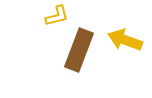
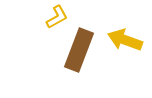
yellow L-shape: moved 1 px down; rotated 15 degrees counterclockwise
